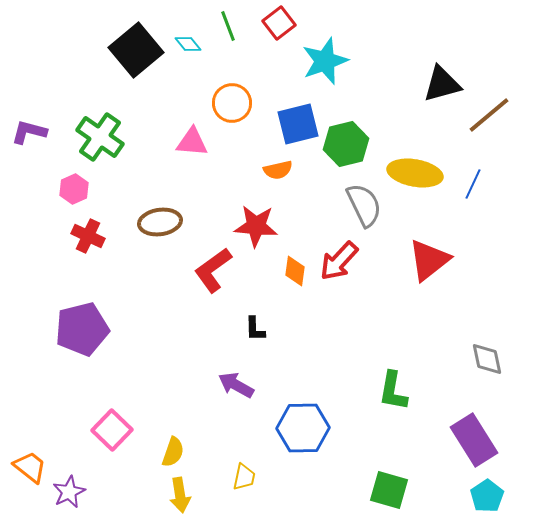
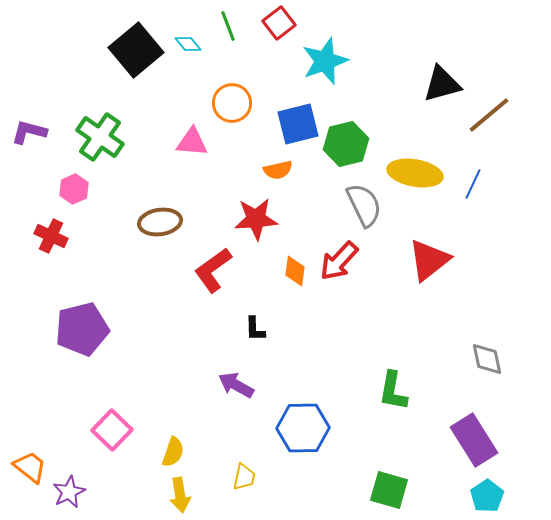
red star: moved 7 px up; rotated 9 degrees counterclockwise
red cross: moved 37 px left
